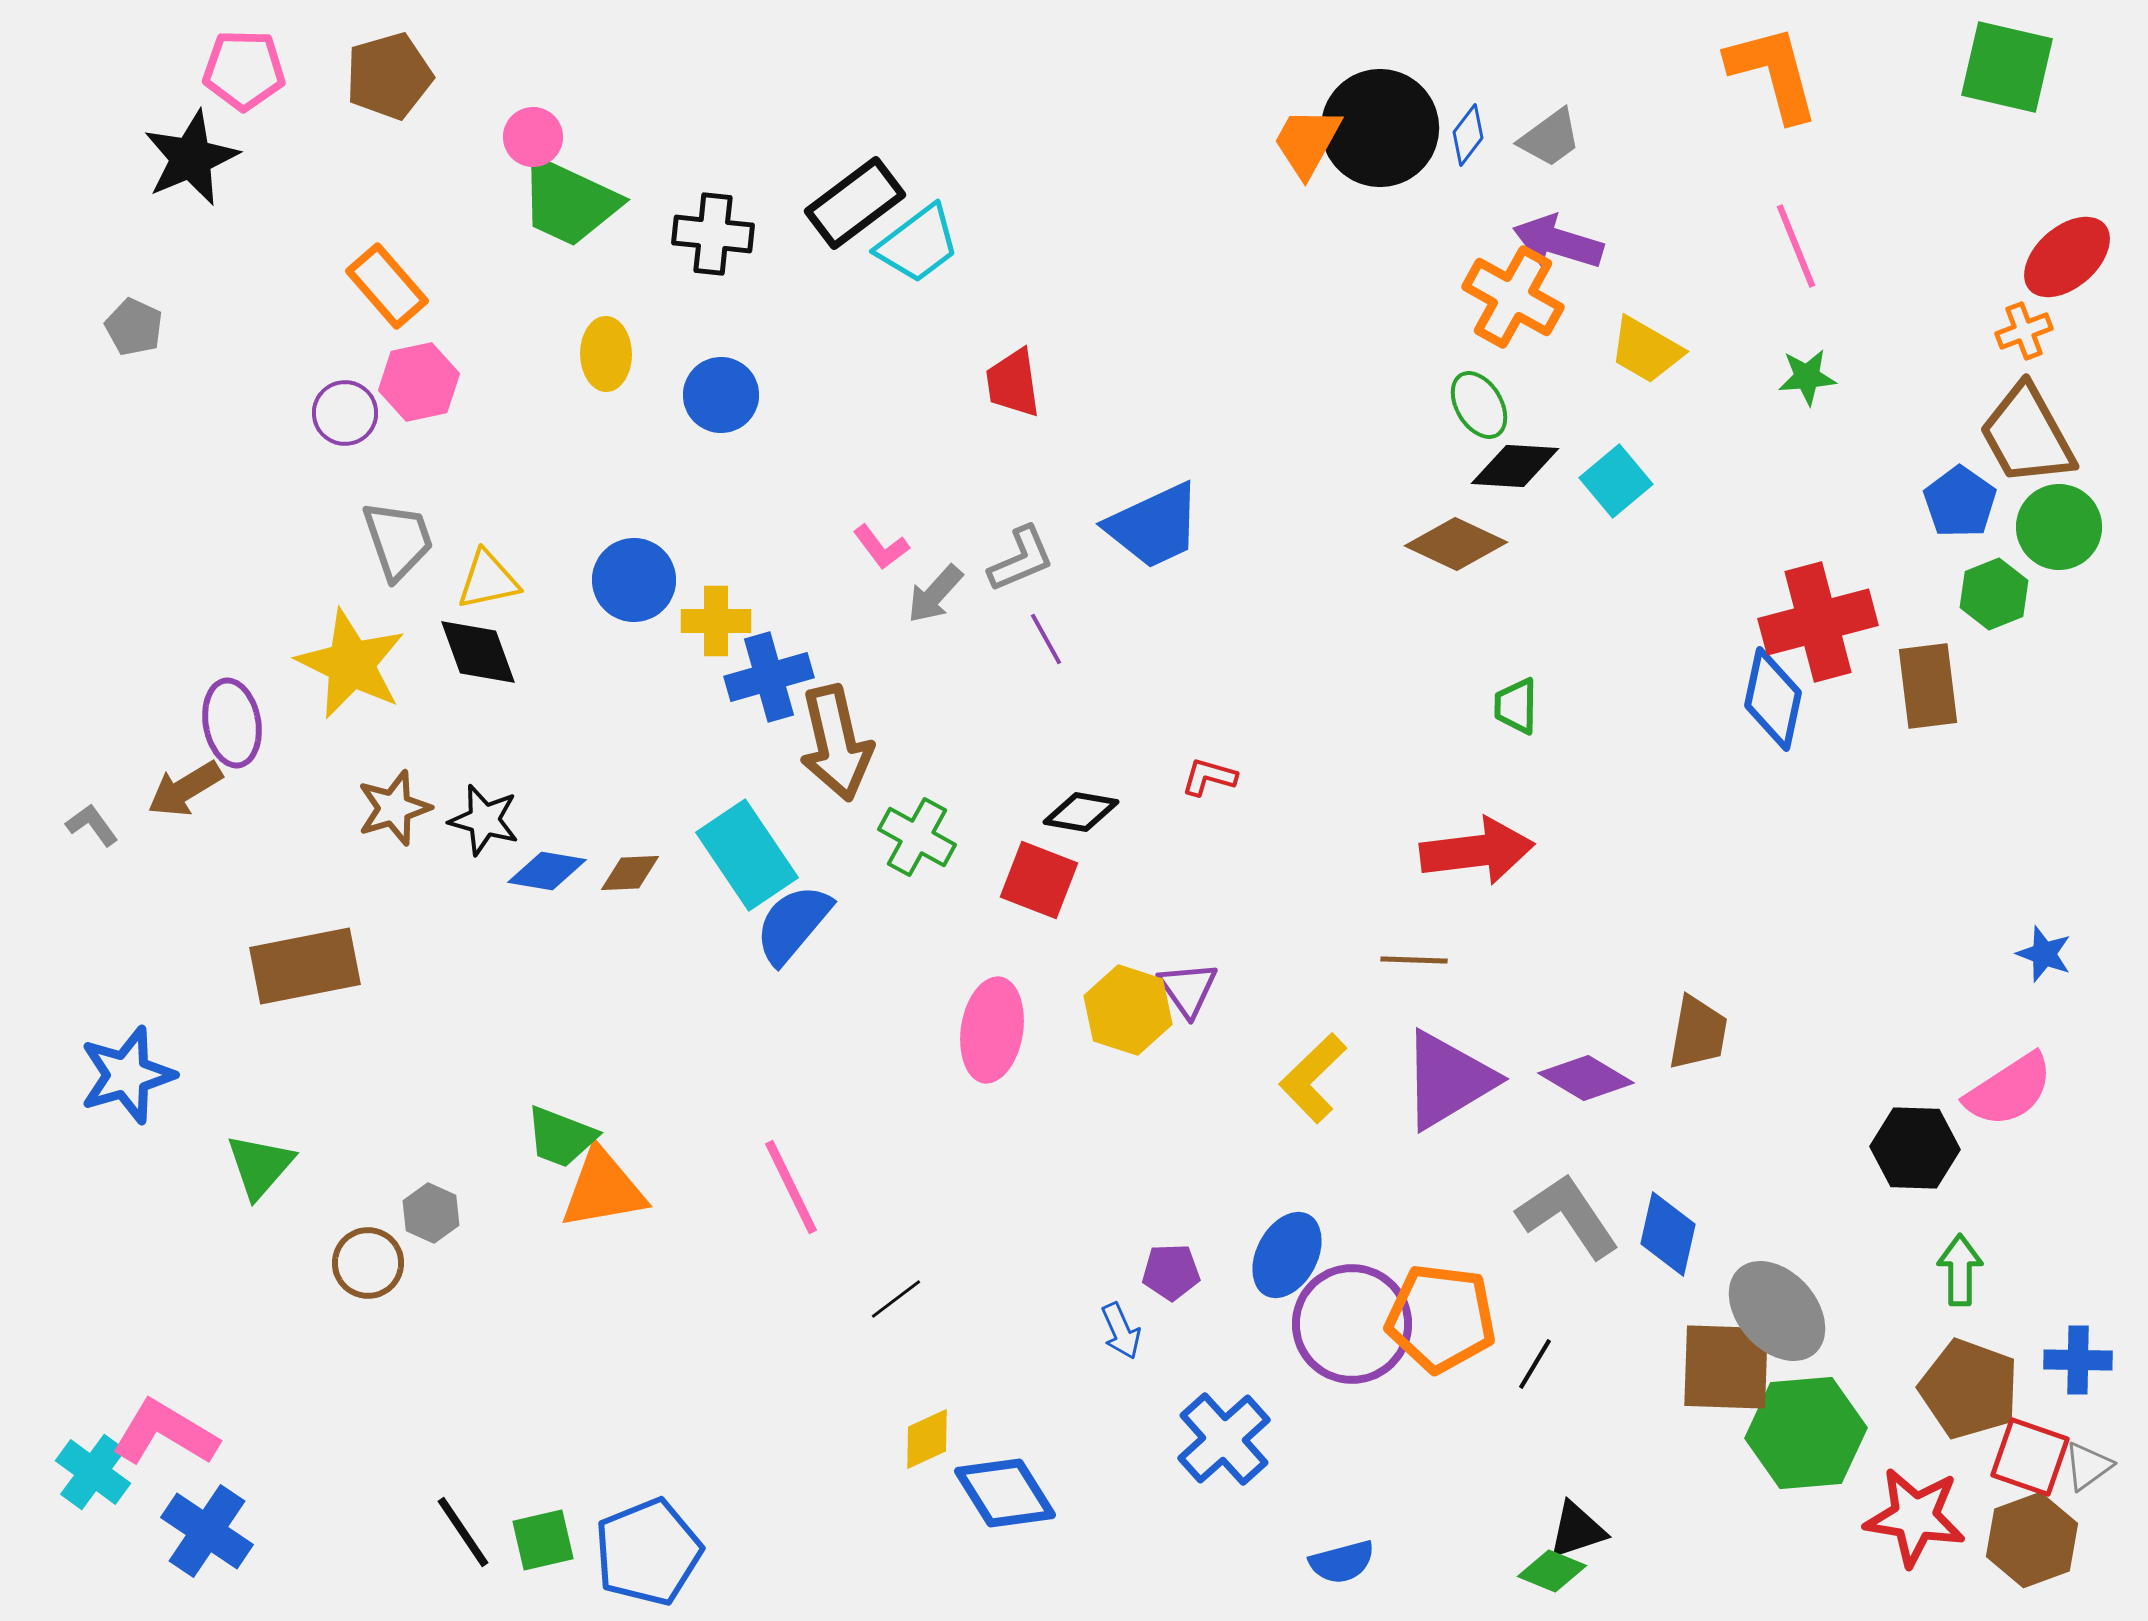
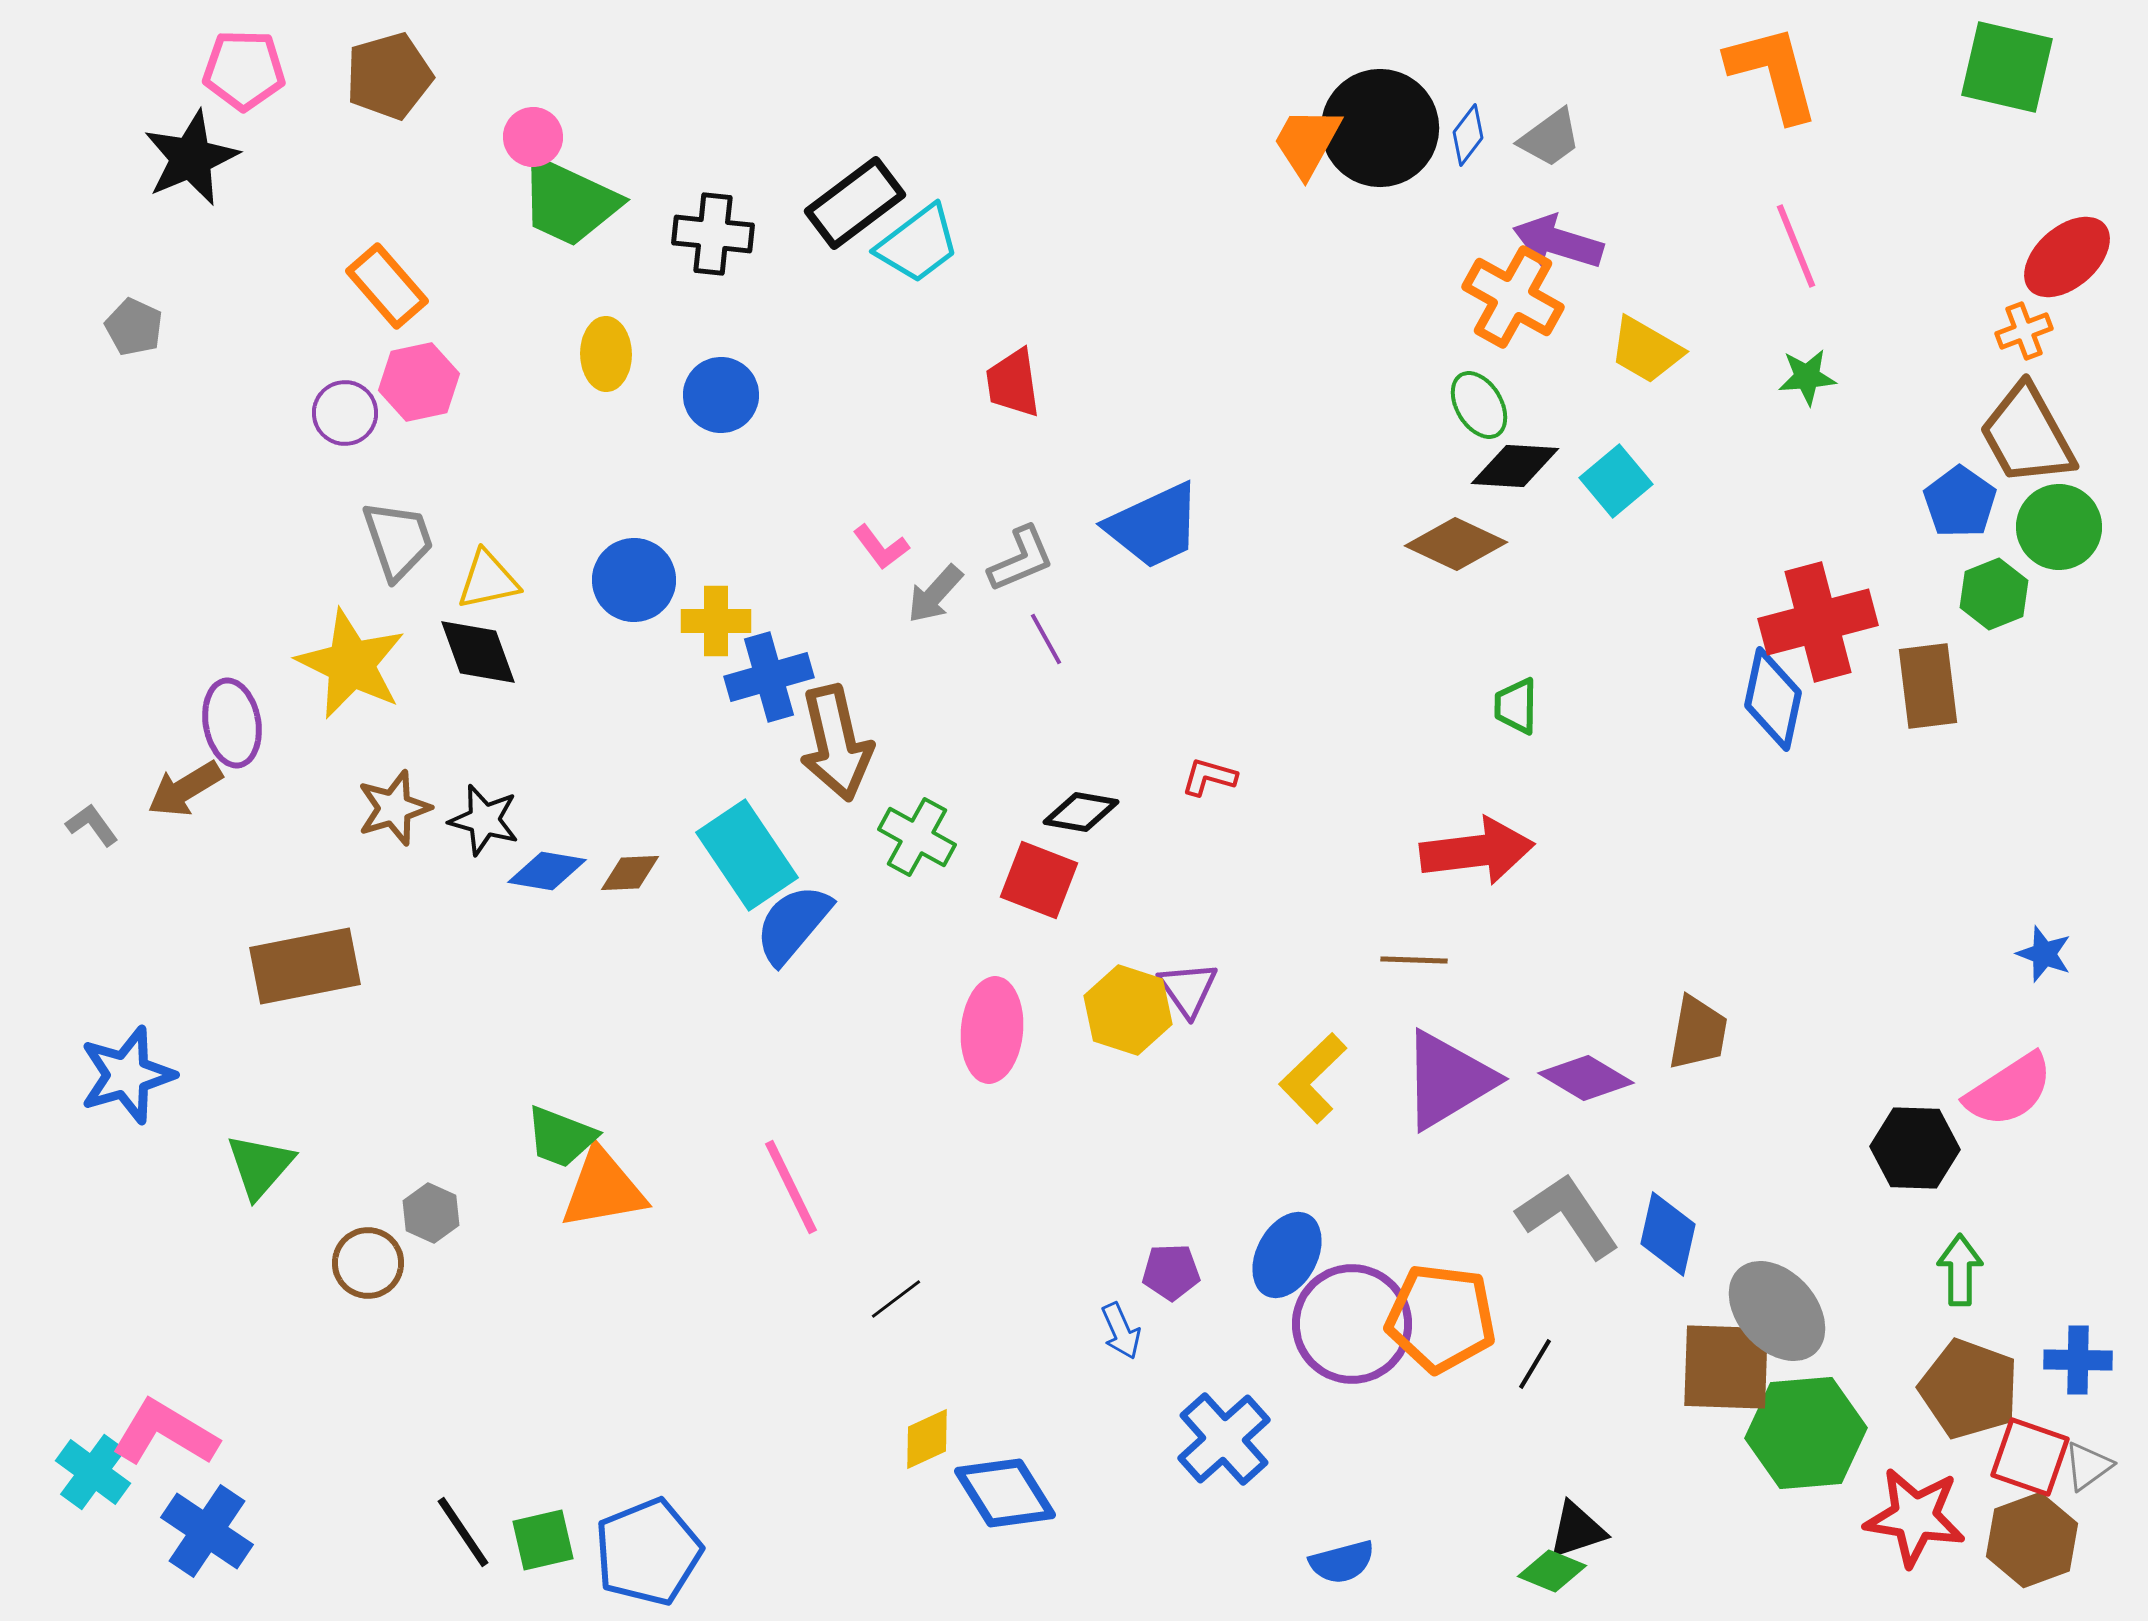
pink ellipse at (992, 1030): rotated 4 degrees counterclockwise
